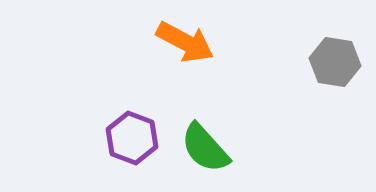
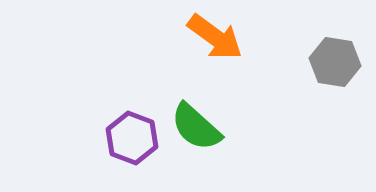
orange arrow: moved 30 px right, 5 px up; rotated 8 degrees clockwise
green semicircle: moved 9 px left, 21 px up; rotated 6 degrees counterclockwise
